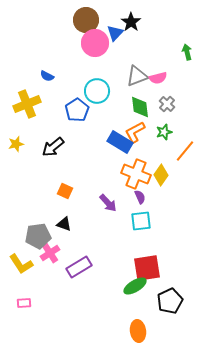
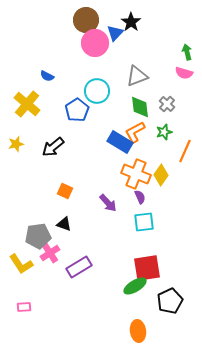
pink semicircle: moved 26 px right, 5 px up; rotated 30 degrees clockwise
yellow cross: rotated 28 degrees counterclockwise
orange line: rotated 15 degrees counterclockwise
cyan square: moved 3 px right, 1 px down
pink rectangle: moved 4 px down
